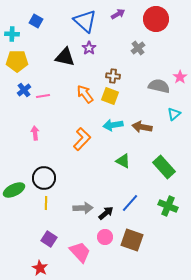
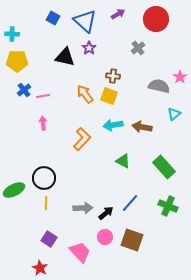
blue square: moved 17 px right, 3 px up
yellow square: moved 1 px left
pink arrow: moved 8 px right, 10 px up
